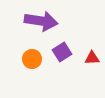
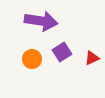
red triangle: rotated 21 degrees counterclockwise
